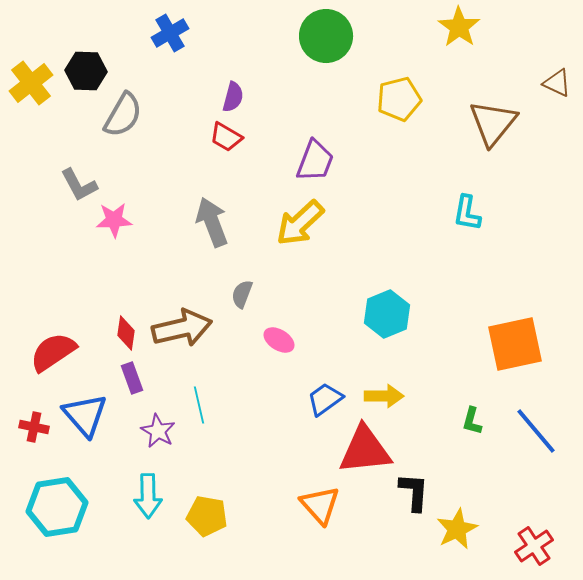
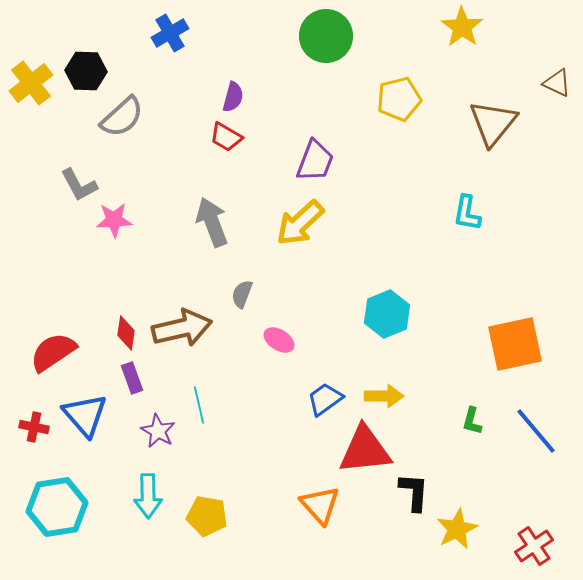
yellow star at (459, 27): moved 3 px right
gray semicircle at (123, 115): moved 1 px left, 2 px down; rotated 18 degrees clockwise
